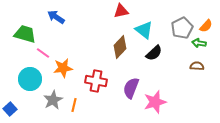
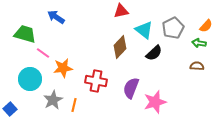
gray pentagon: moved 9 px left
